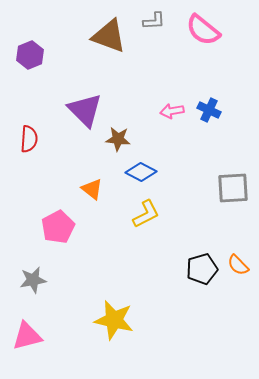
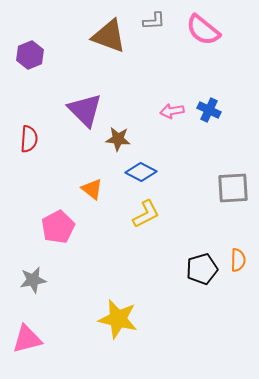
orange semicircle: moved 5 px up; rotated 135 degrees counterclockwise
yellow star: moved 4 px right, 1 px up
pink triangle: moved 3 px down
